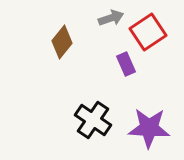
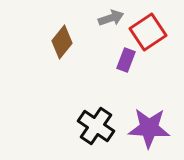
purple rectangle: moved 4 px up; rotated 45 degrees clockwise
black cross: moved 3 px right, 6 px down
